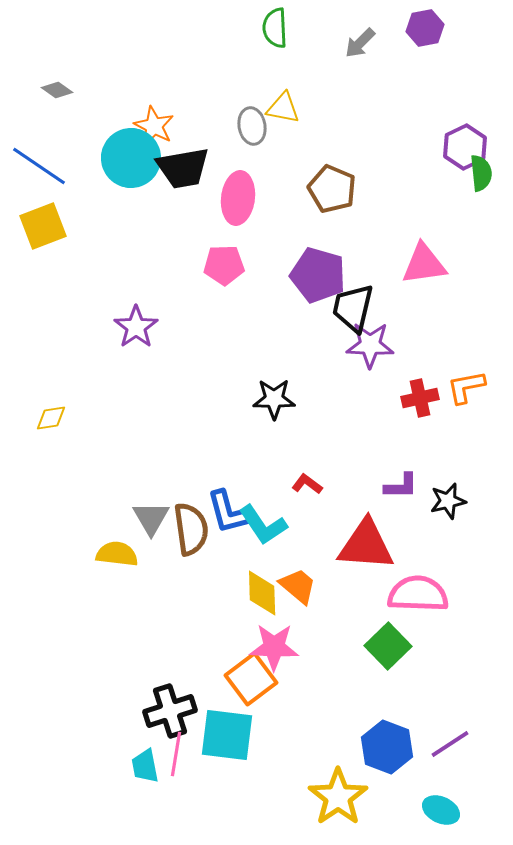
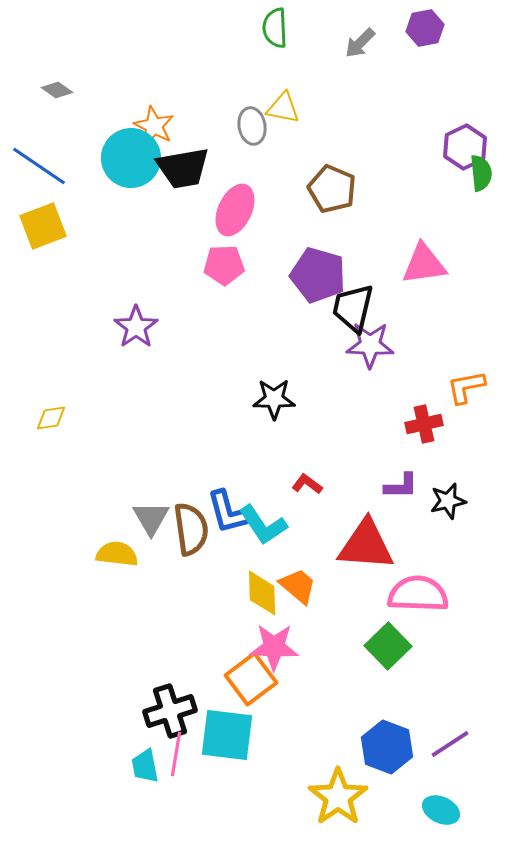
pink ellipse at (238, 198): moved 3 px left, 12 px down; rotated 18 degrees clockwise
red cross at (420, 398): moved 4 px right, 26 px down
